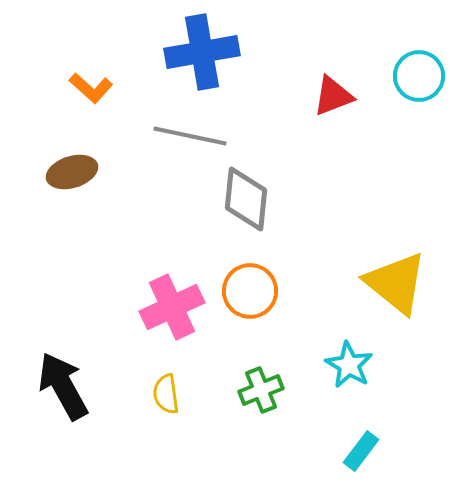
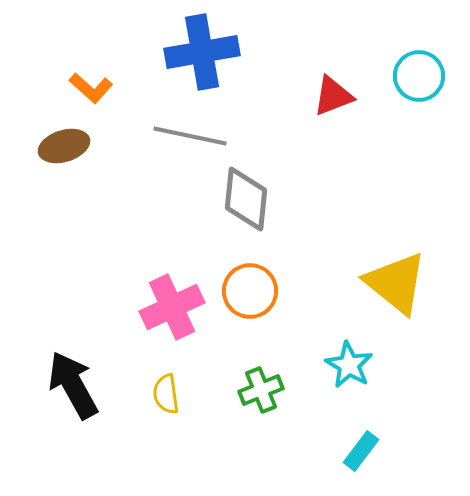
brown ellipse: moved 8 px left, 26 px up
black arrow: moved 10 px right, 1 px up
